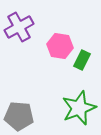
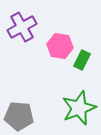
purple cross: moved 3 px right
